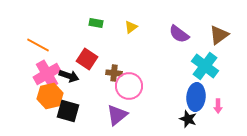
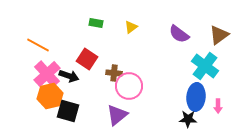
pink cross: rotated 12 degrees counterclockwise
black star: rotated 18 degrees counterclockwise
